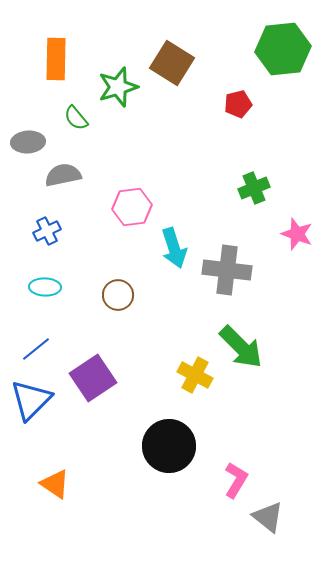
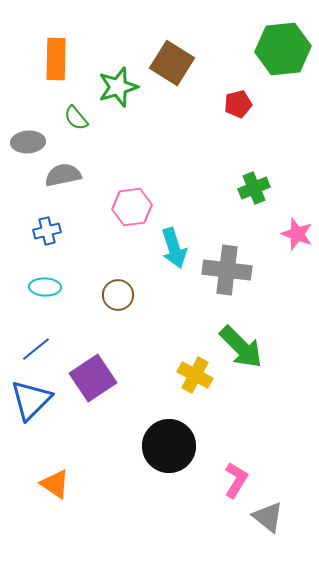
blue cross: rotated 12 degrees clockwise
